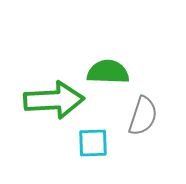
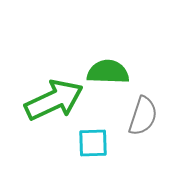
green arrow: rotated 22 degrees counterclockwise
